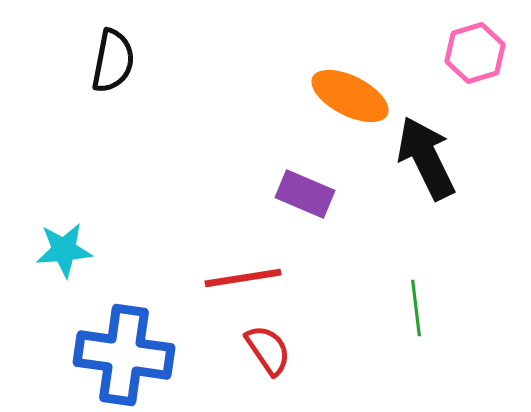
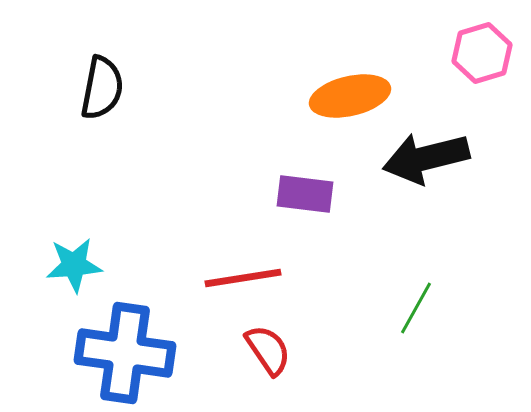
pink hexagon: moved 7 px right
black semicircle: moved 11 px left, 27 px down
orange ellipse: rotated 40 degrees counterclockwise
black arrow: rotated 78 degrees counterclockwise
purple rectangle: rotated 16 degrees counterclockwise
cyan star: moved 10 px right, 15 px down
green line: rotated 36 degrees clockwise
blue cross: moved 1 px right, 2 px up
